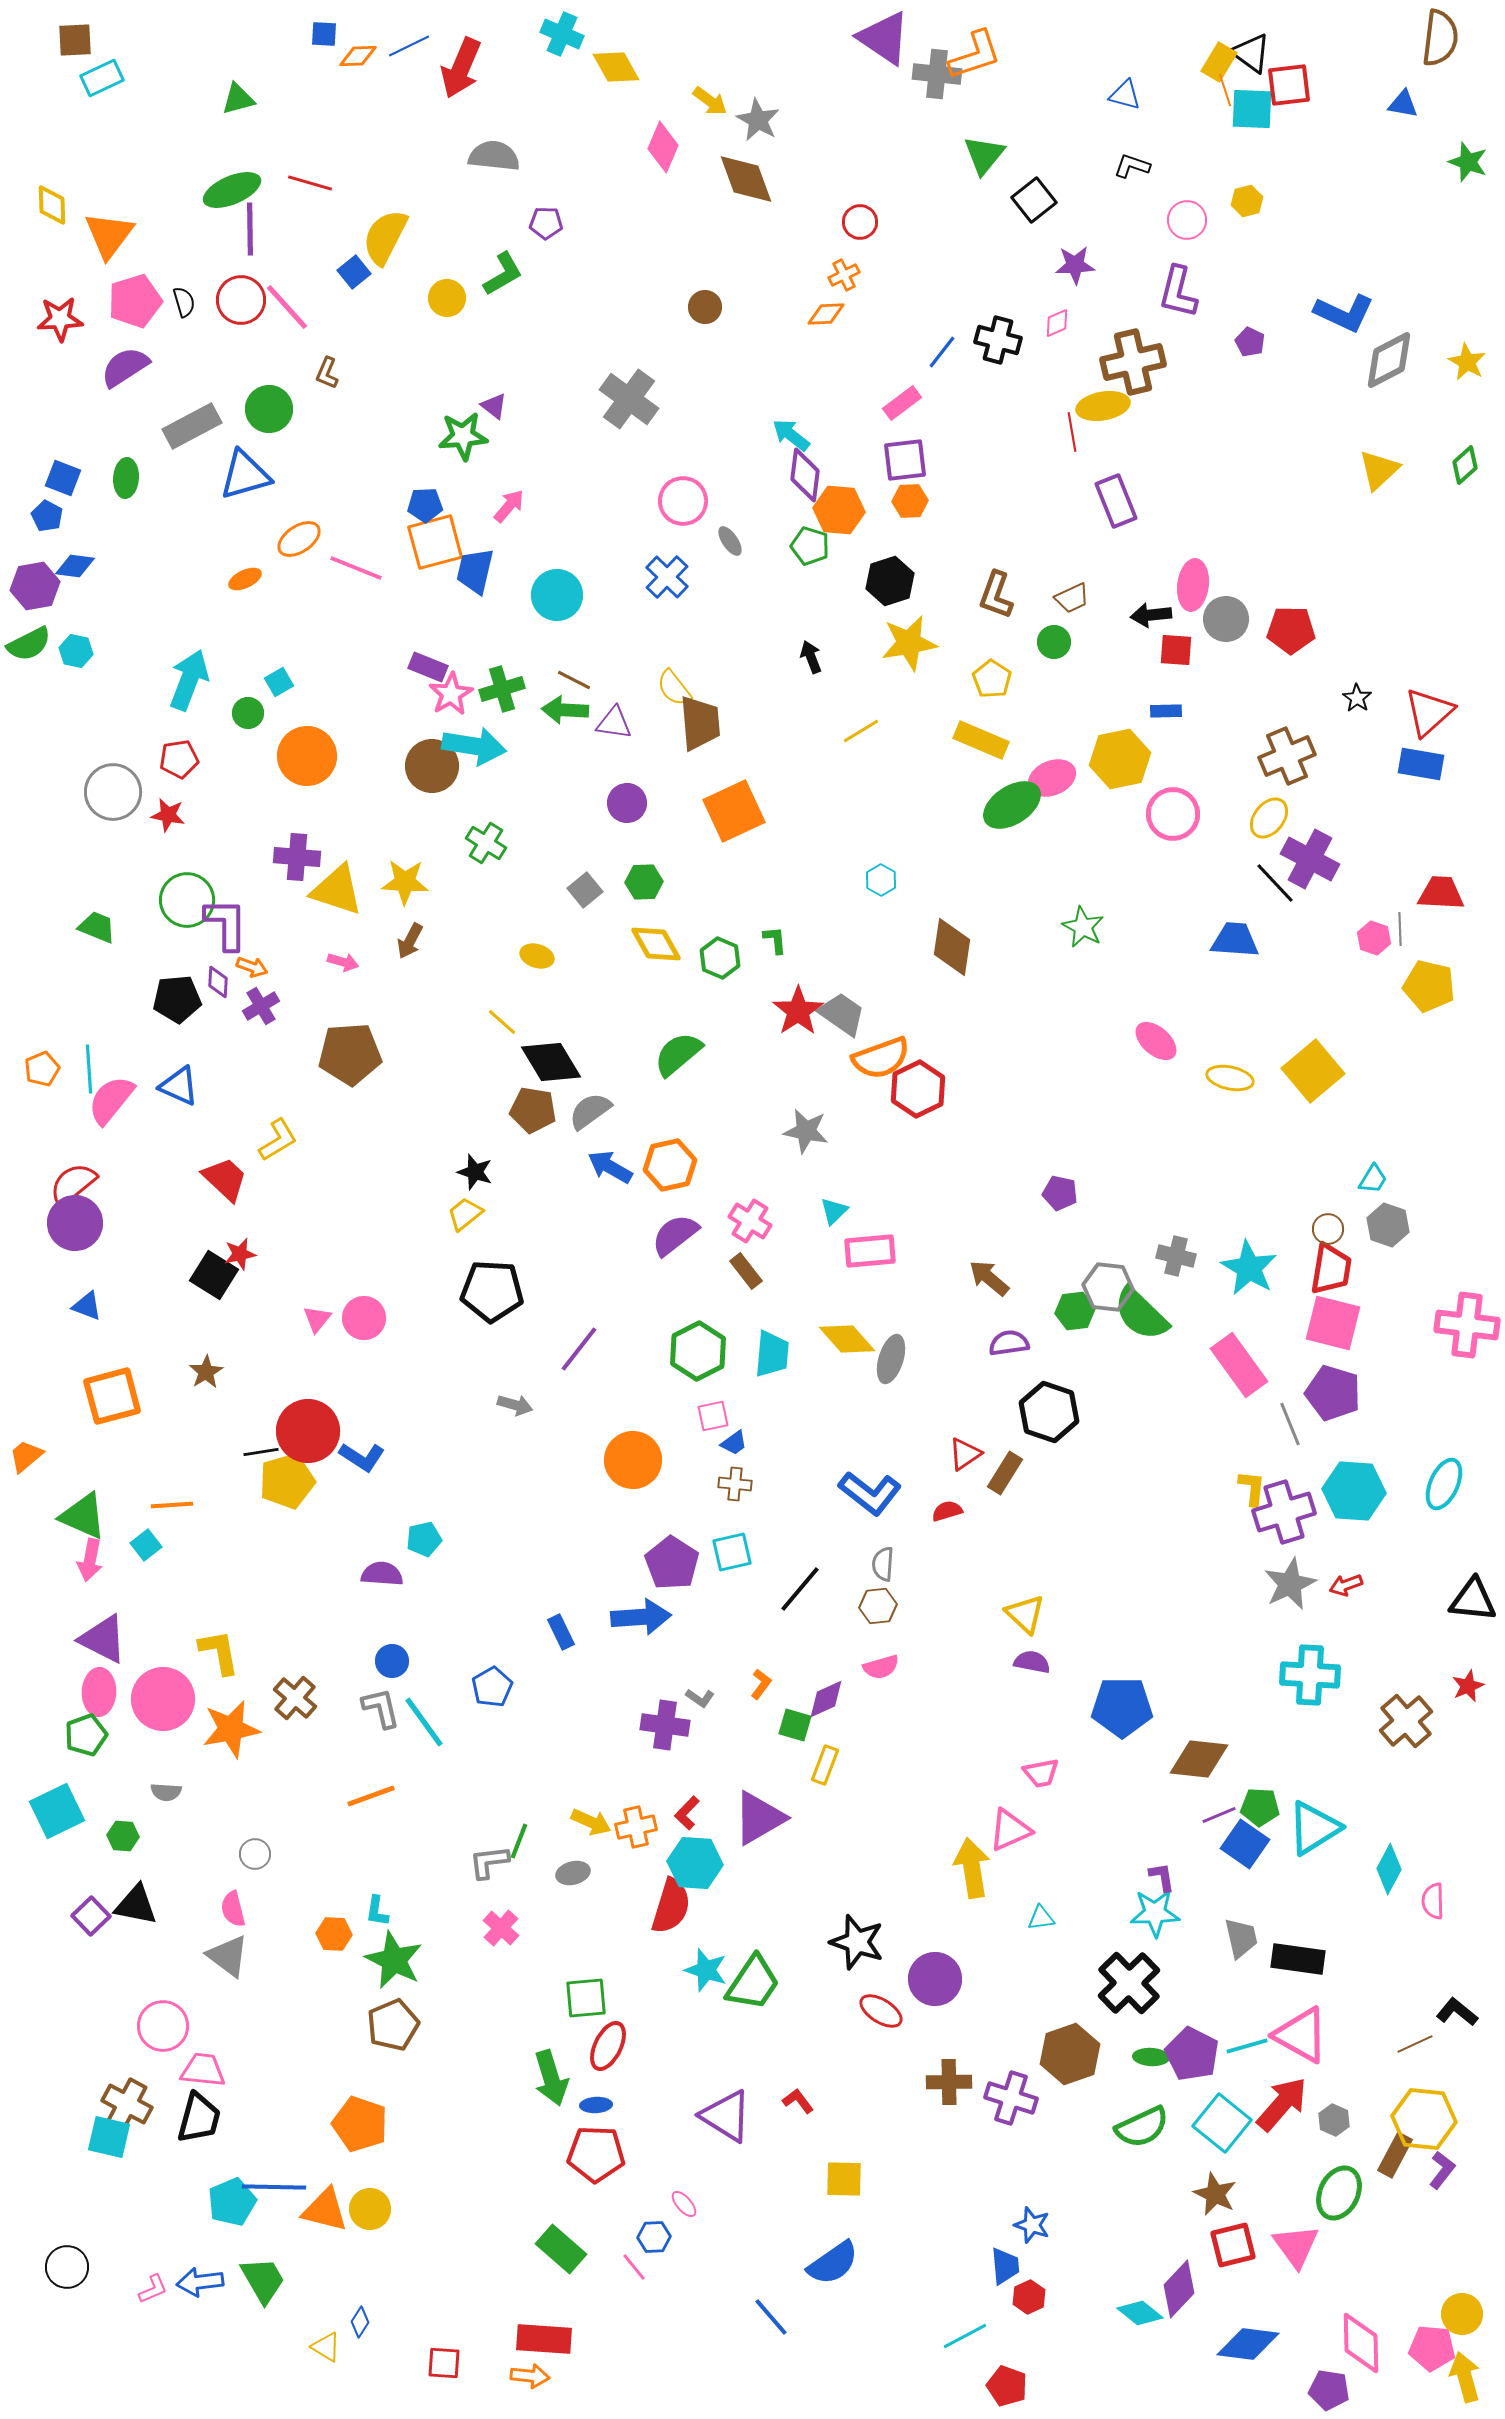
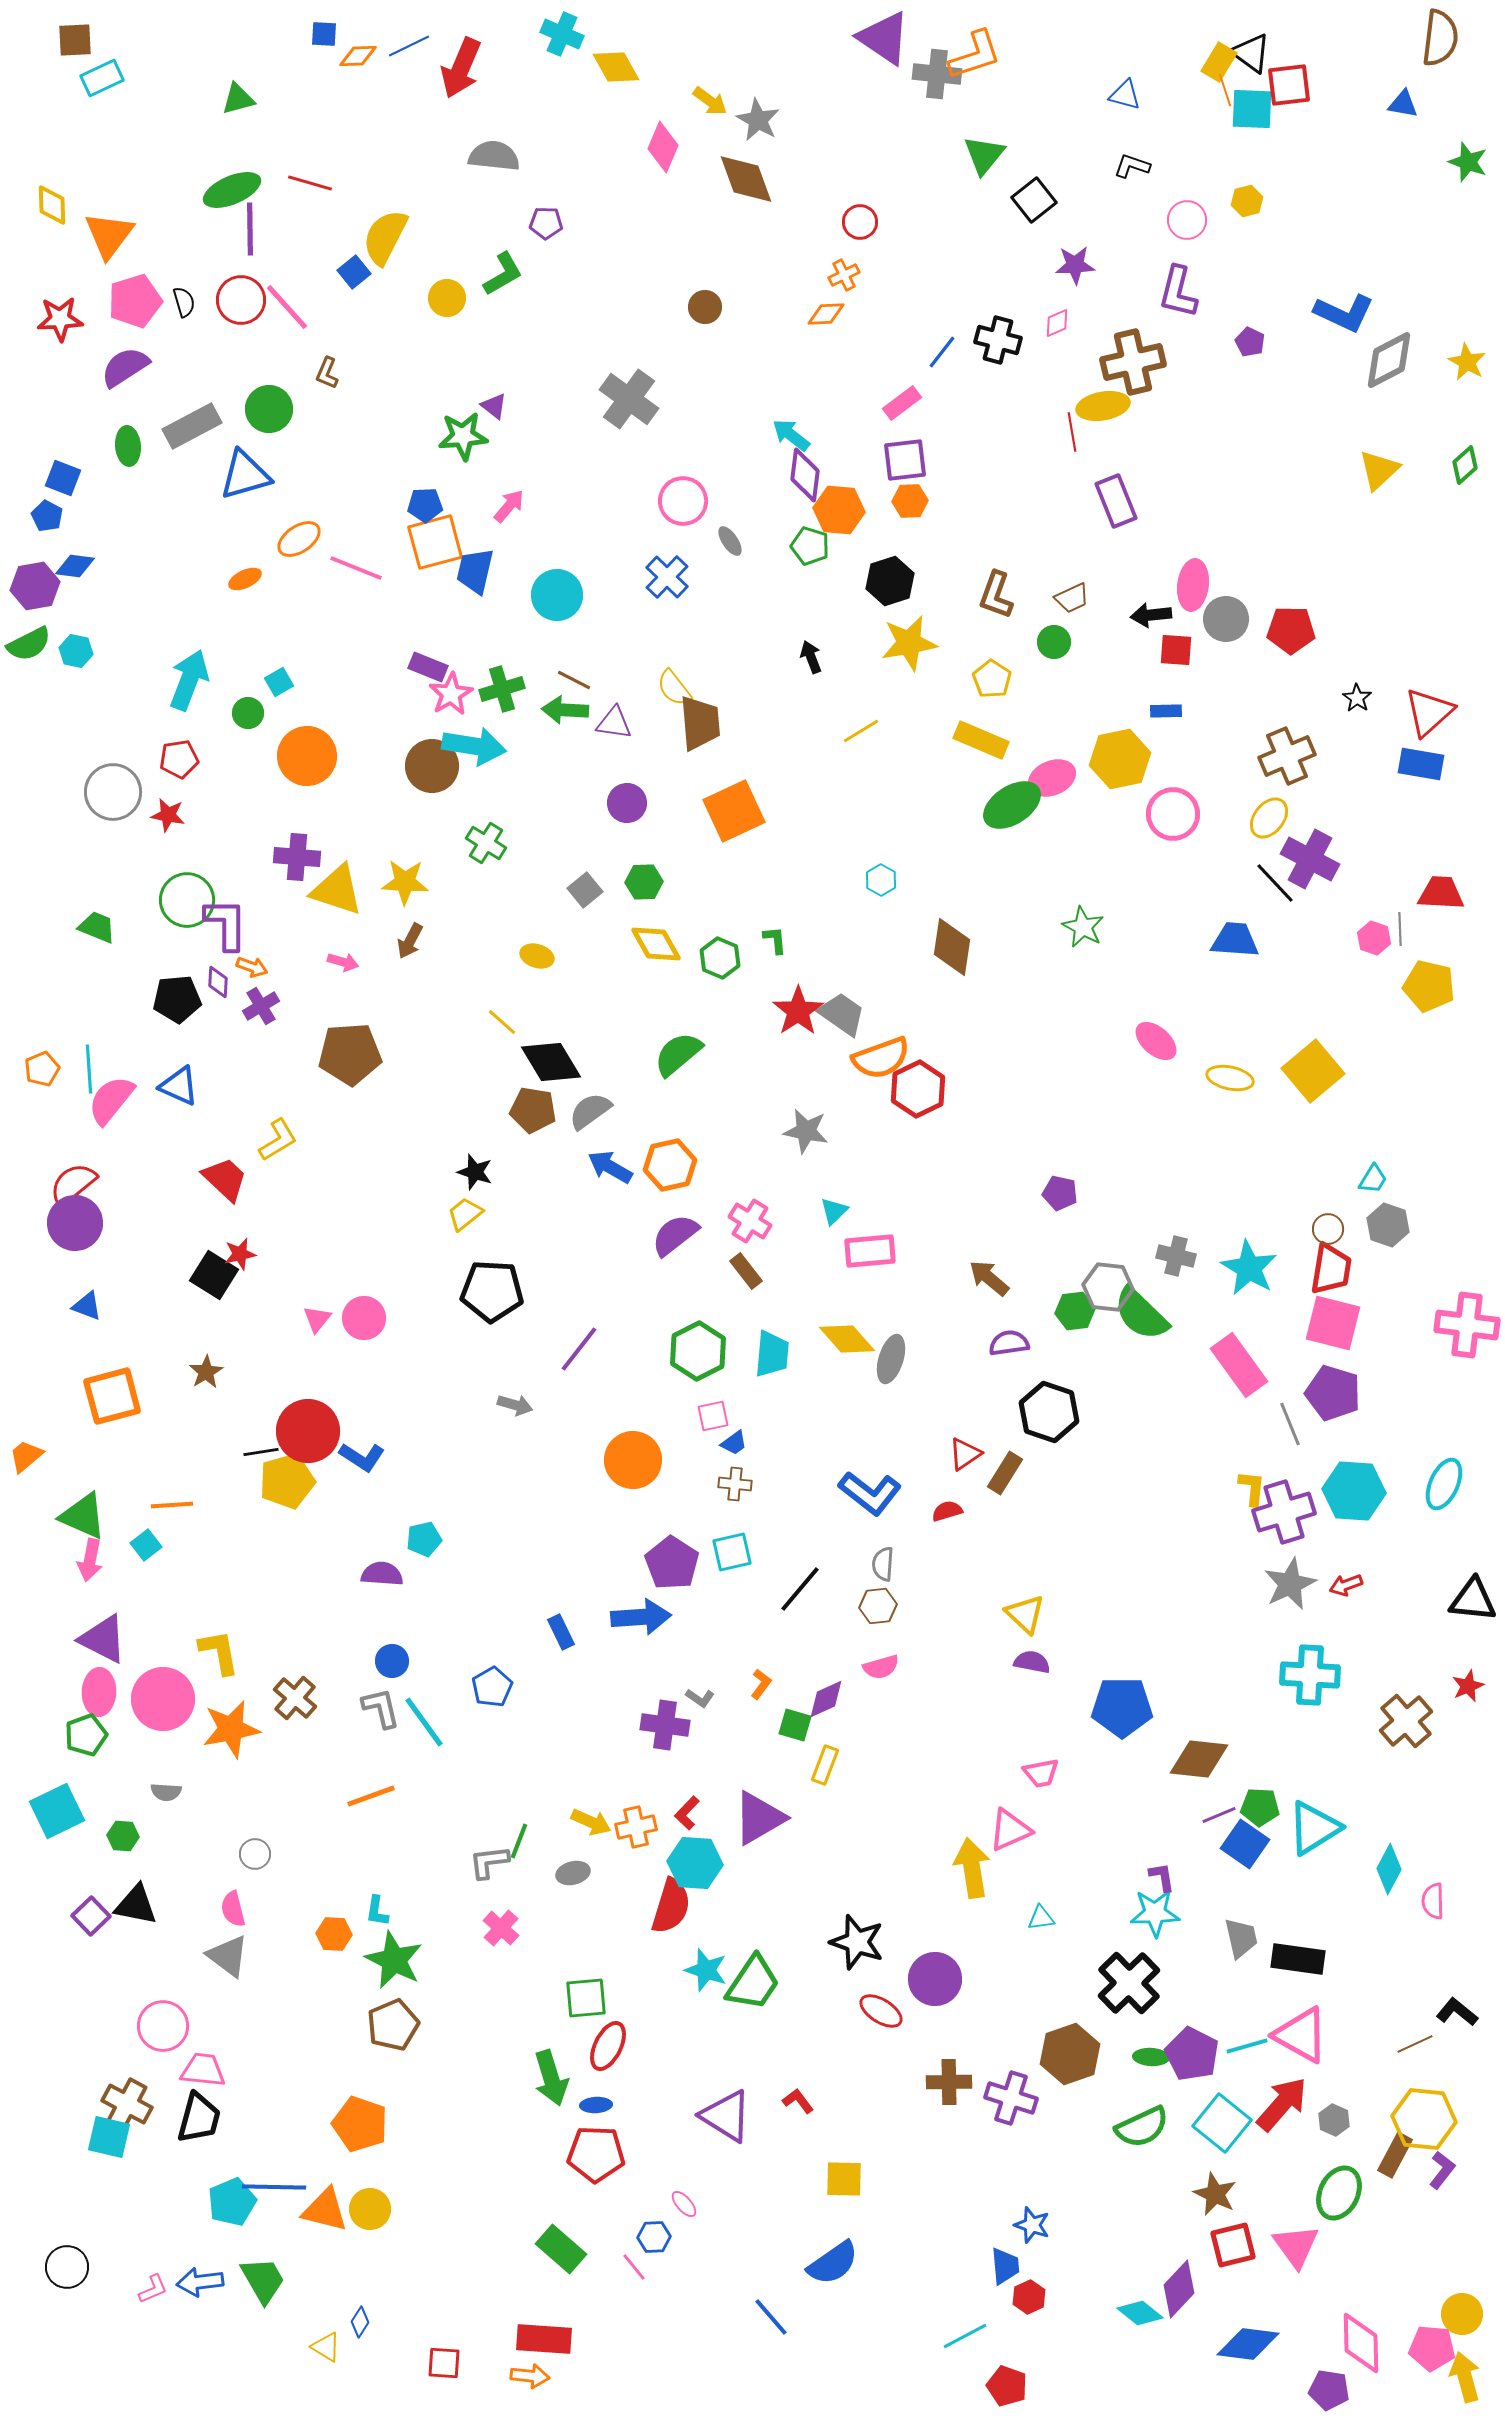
green ellipse at (126, 478): moved 2 px right, 32 px up; rotated 9 degrees counterclockwise
